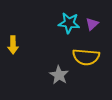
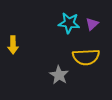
yellow semicircle: rotated 8 degrees counterclockwise
